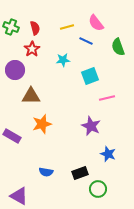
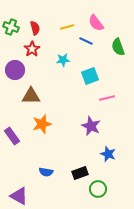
purple rectangle: rotated 24 degrees clockwise
